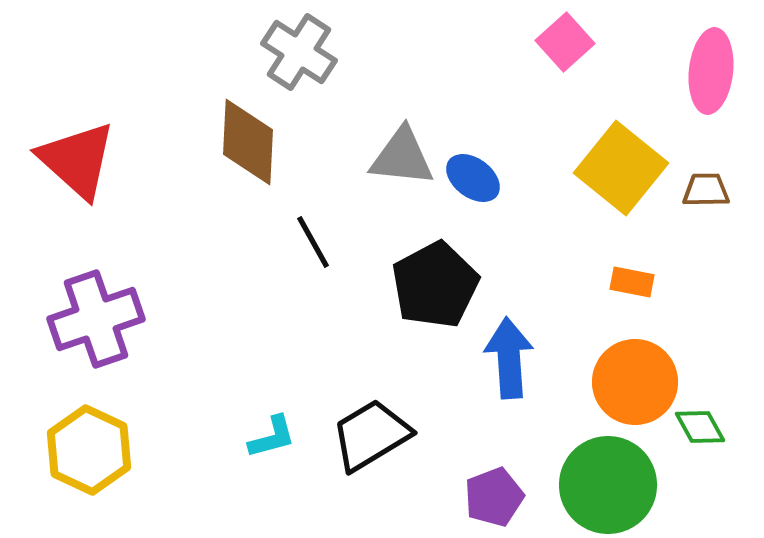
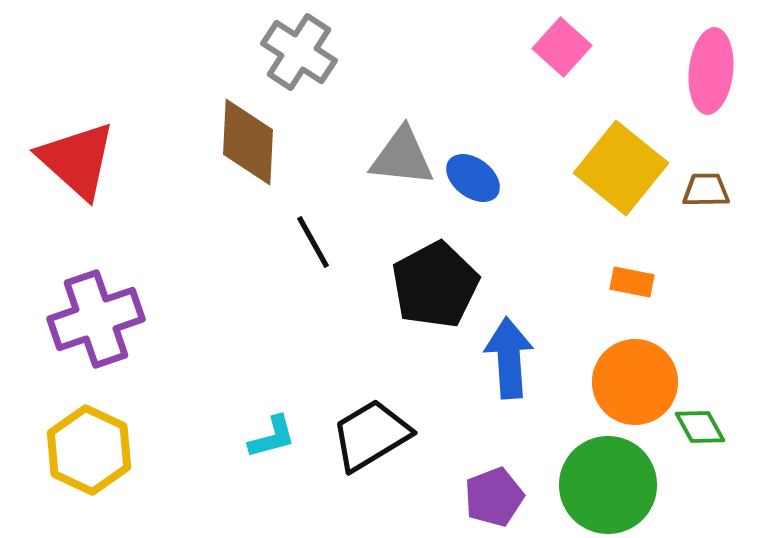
pink square: moved 3 px left, 5 px down; rotated 6 degrees counterclockwise
